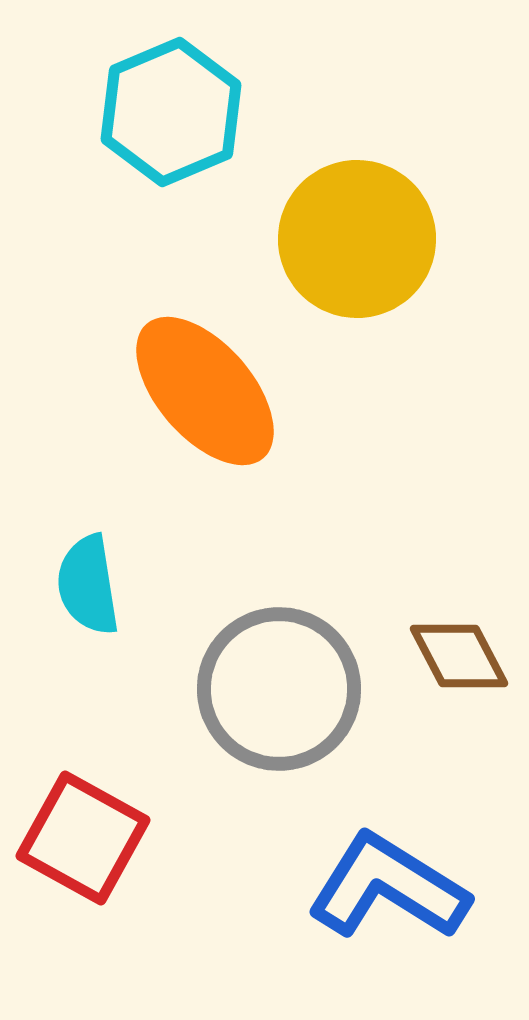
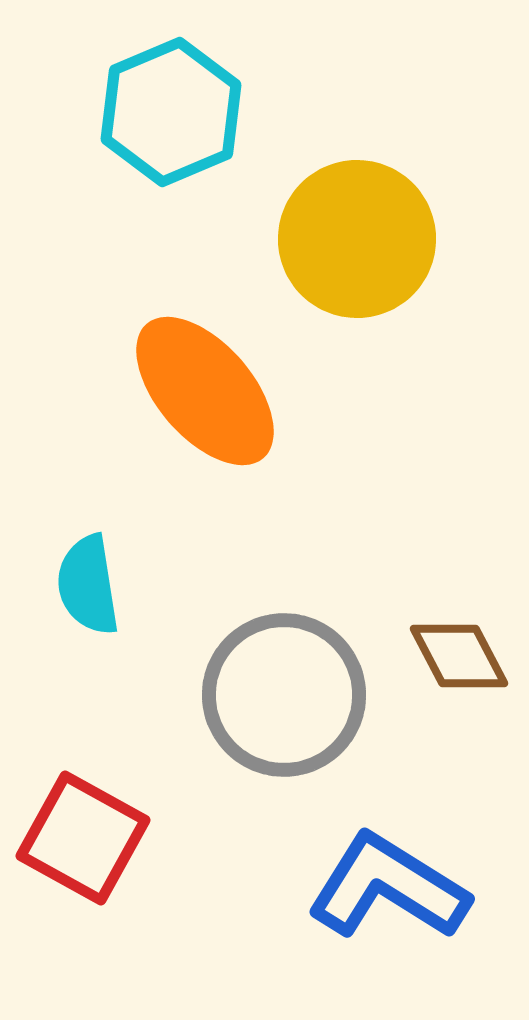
gray circle: moved 5 px right, 6 px down
